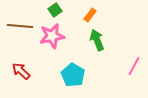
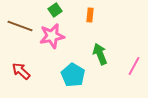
orange rectangle: rotated 32 degrees counterclockwise
brown line: rotated 15 degrees clockwise
green arrow: moved 3 px right, 14 px down
